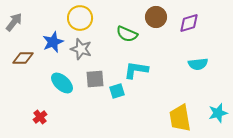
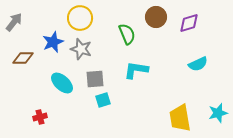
green semicircle: rotated 135 degrees counterclockwise
cyan semicircle: rotated 18 degrees counterclockwise
cyan square: moved 14 px left, 9 px down
red cross: rotated 24 degrees clockwise
